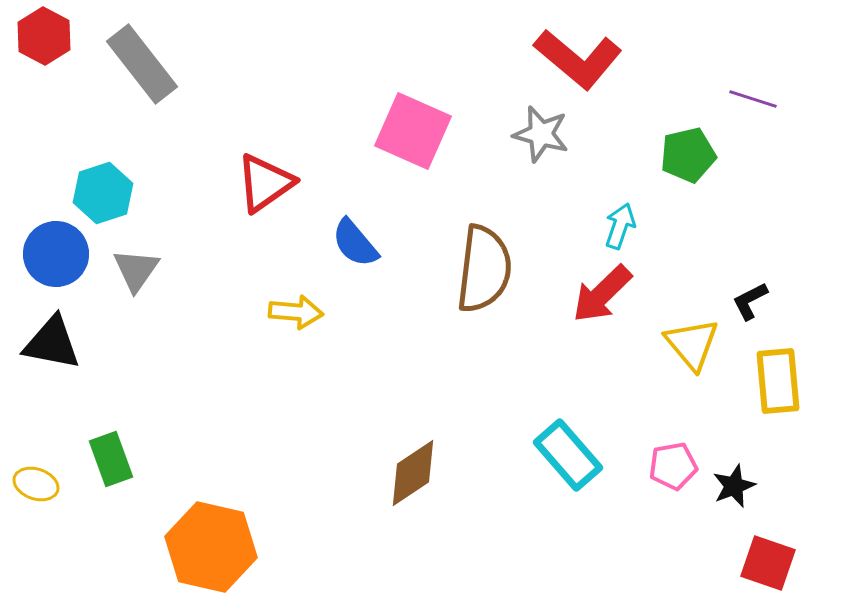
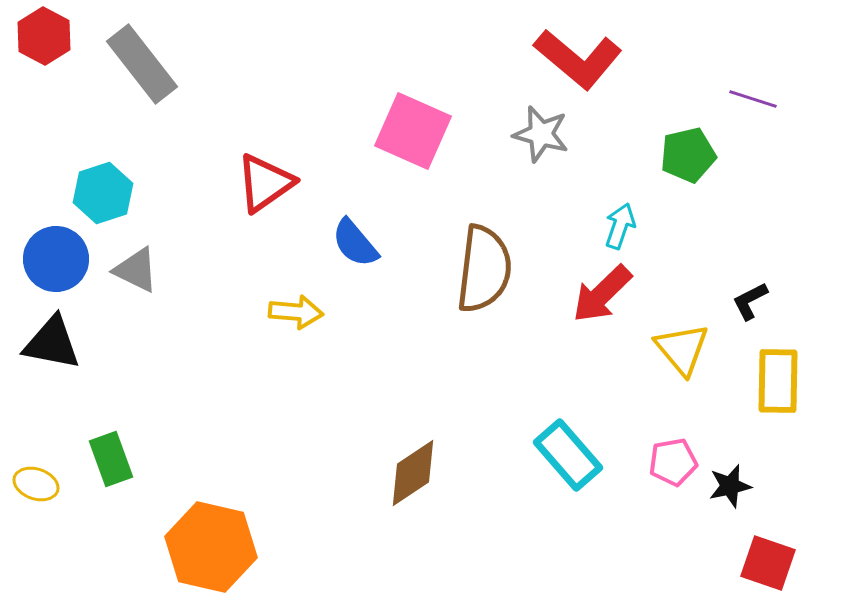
blue circle: moved 5 px down
gray triangle: rotated 39 degrees counterclockwise
yellow triangle: moved 10 px left, 5 px down
yellow rectangle: rotated 6 degrees clockwise
pink pentagon: moved 4 px up
black star: moved 4 px left; rotated 9 degrees clockwise
